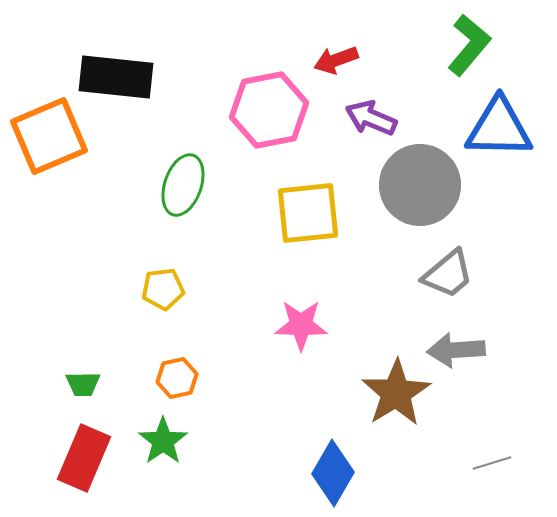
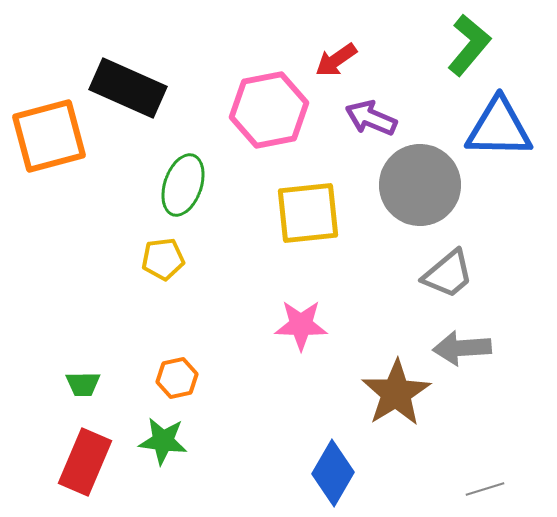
red arrow: rotated 15 degrees counterclockwise
black rectangle: moved 12 px right, 11 px down; rotated 18 degrees clockwise
orange square: rotated 8 degrees clockwise
yellow pentagon: moved 30 px up
gray arrow: moved 6 px right, 2 px up
green star: rotated 30 degrees counterclockwise
red rectangle: moved 1 px right, 4 px down
gray line: moved 7 px left, 26 px down
